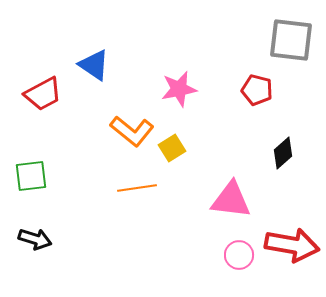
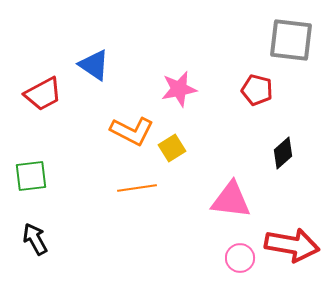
orange L-shape: rotated 12 degrees counterclockwise
black arrow: rotated 136 degrees counterclockwise
pink circle: moved 1 px right, 3 px down
